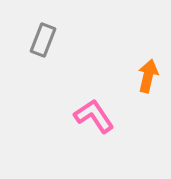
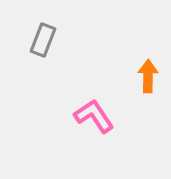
orange arrow: rotated 12 degrees counterclockwise
